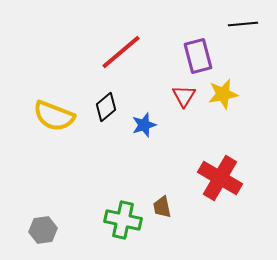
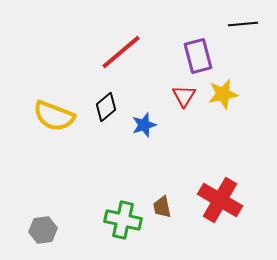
red cross: moved 22 px down
